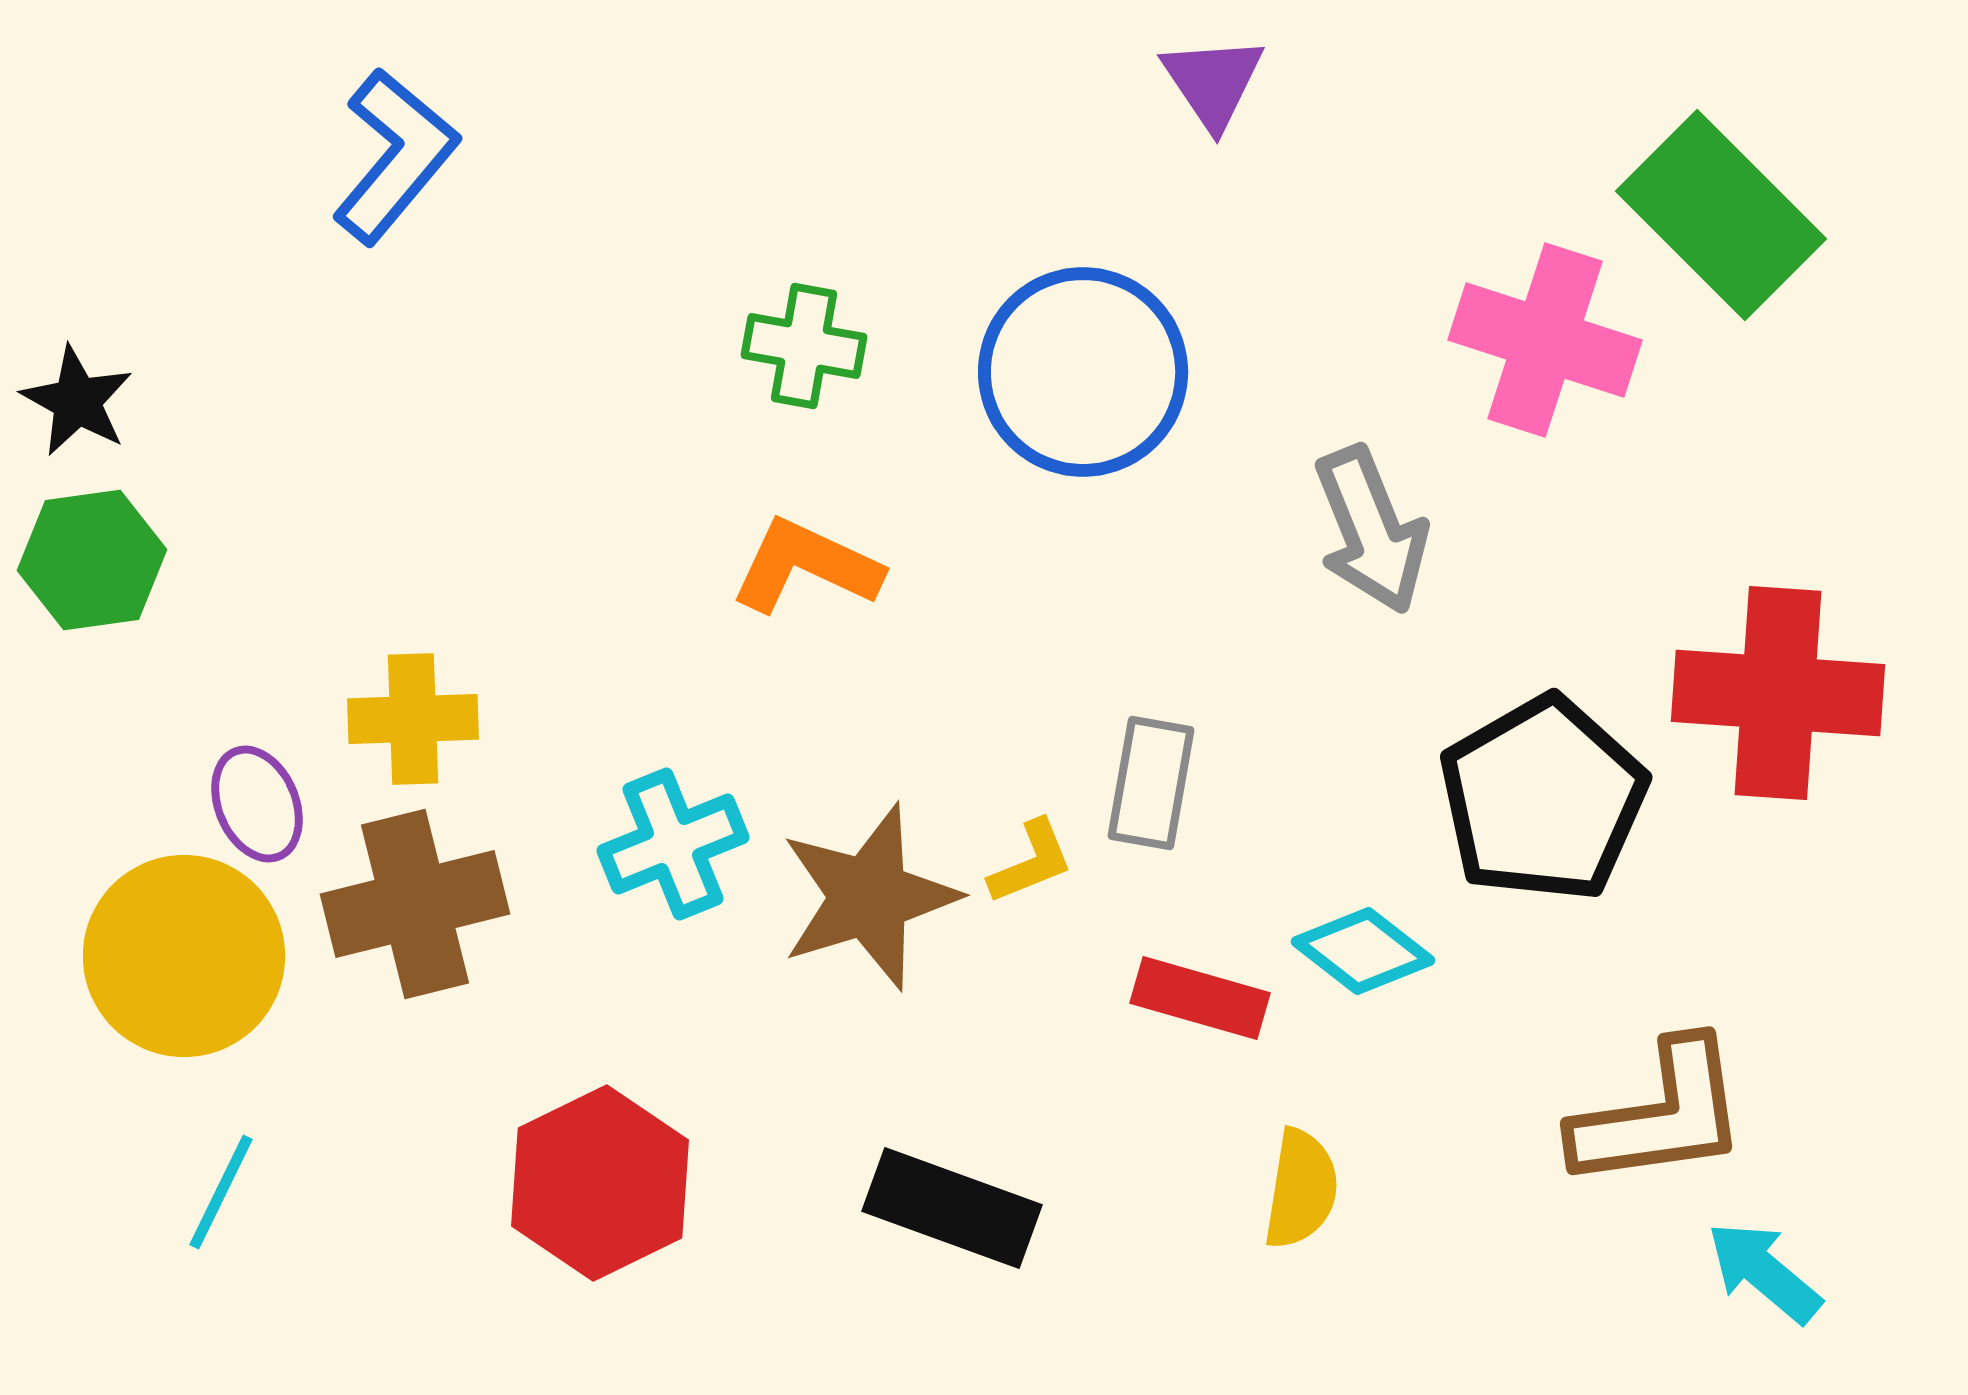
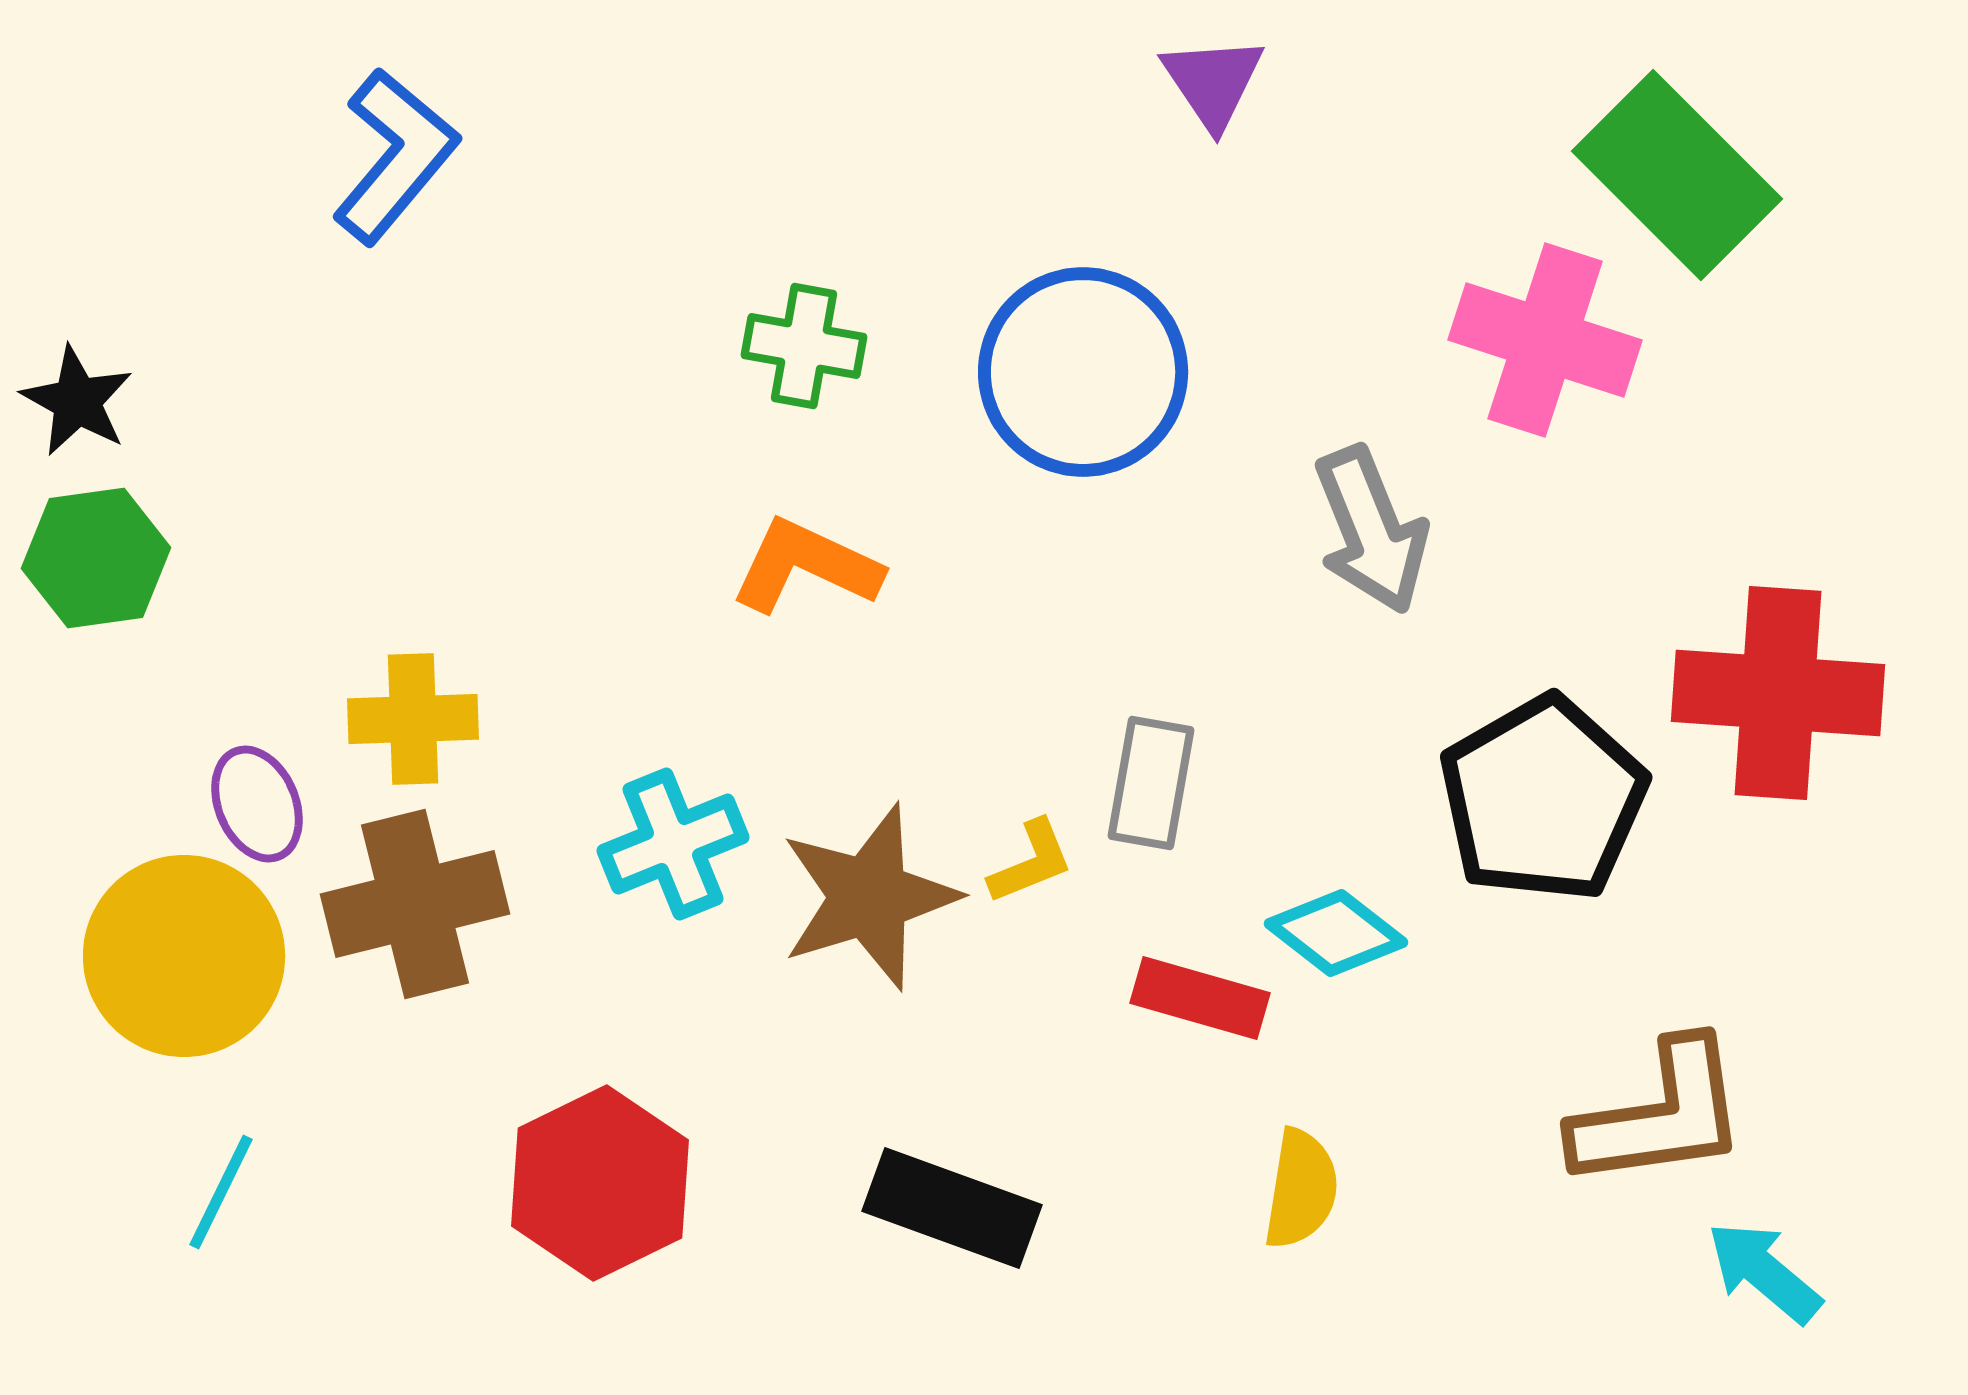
green rectangle: moved 44 px left, 40 px up
green hexagon: moved 4 px right, 2 px up
cyan diamond: moved 27 px left, 18 px up
